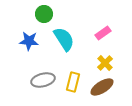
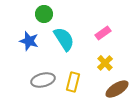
blue star: rotated 12 degrees clockwise
brown ellipse: moved 15 px right, 2 px down
